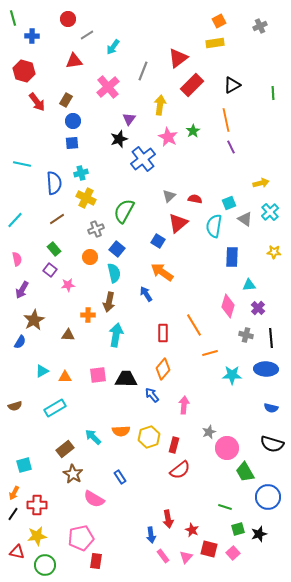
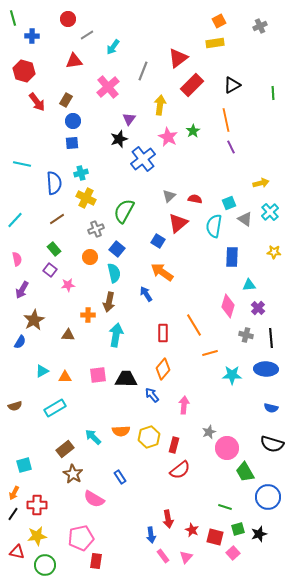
red square at (209, 549): moved 6 px right, 12 px up
